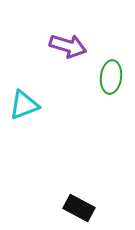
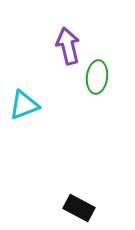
purple arrow: rotated 120 degrees counterclockwise
green ellipse: moved 14 px left
